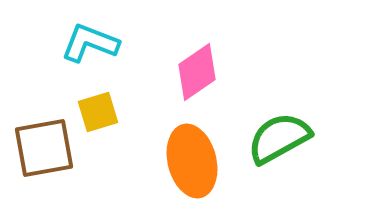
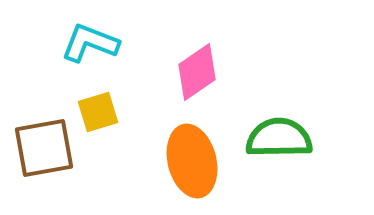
green semicircle: rotated 28 degrees clockwise
